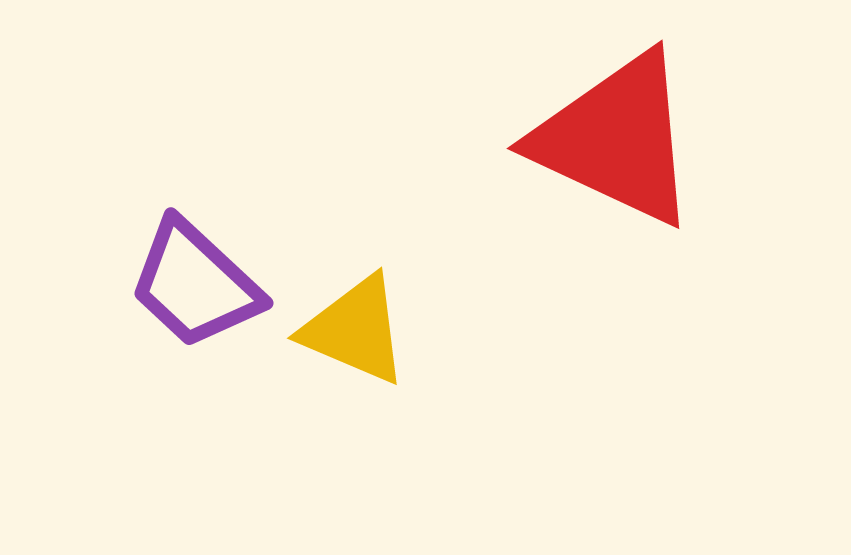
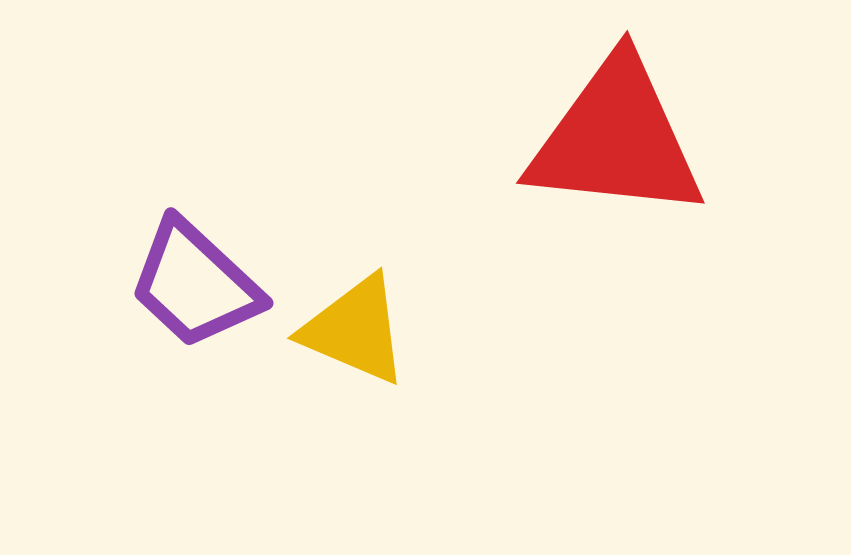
red triangle: rotated 19 degrees counterclockwise
